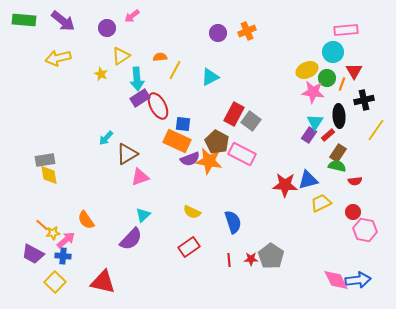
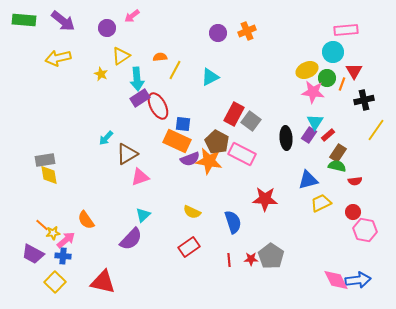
black ellipse at (339, 116): moved 53 px left, 22 px down
red star at (285, 185): moved 20 px left, 14 px down
